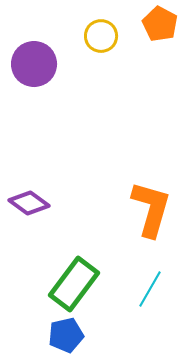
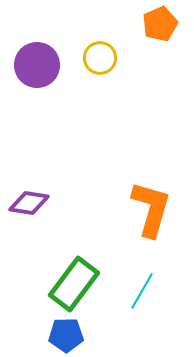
orange pentagon: rotated 20 degrees clockwise
yellow circle: moved 1 px left, 22 px down
purple circle: moved 3 px right, 1 px down
purple diamond: rotated 27 degrees counterclockwise
cyan line: moved 8 px left, 2 px down
blue pentagon: rotated 12 degrees clockwise
